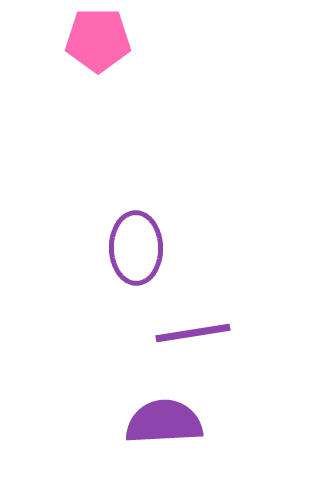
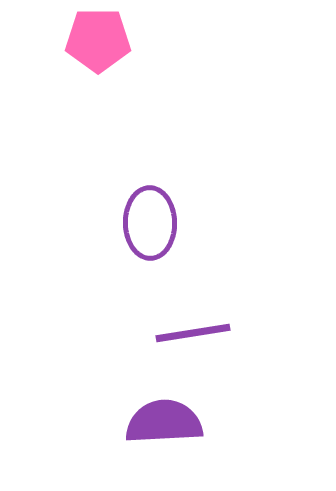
purple ellipse: moved 14 px right, 25 px up
